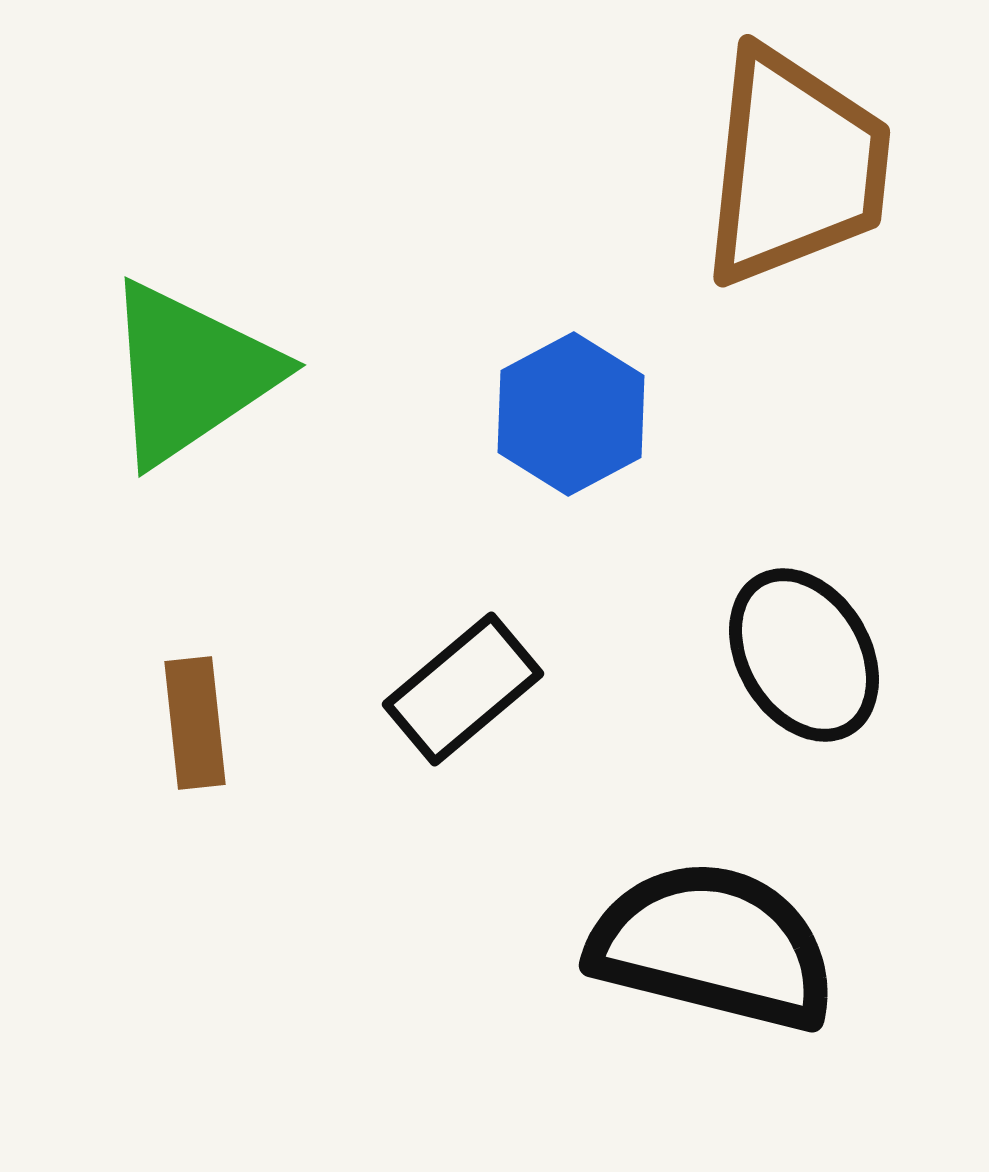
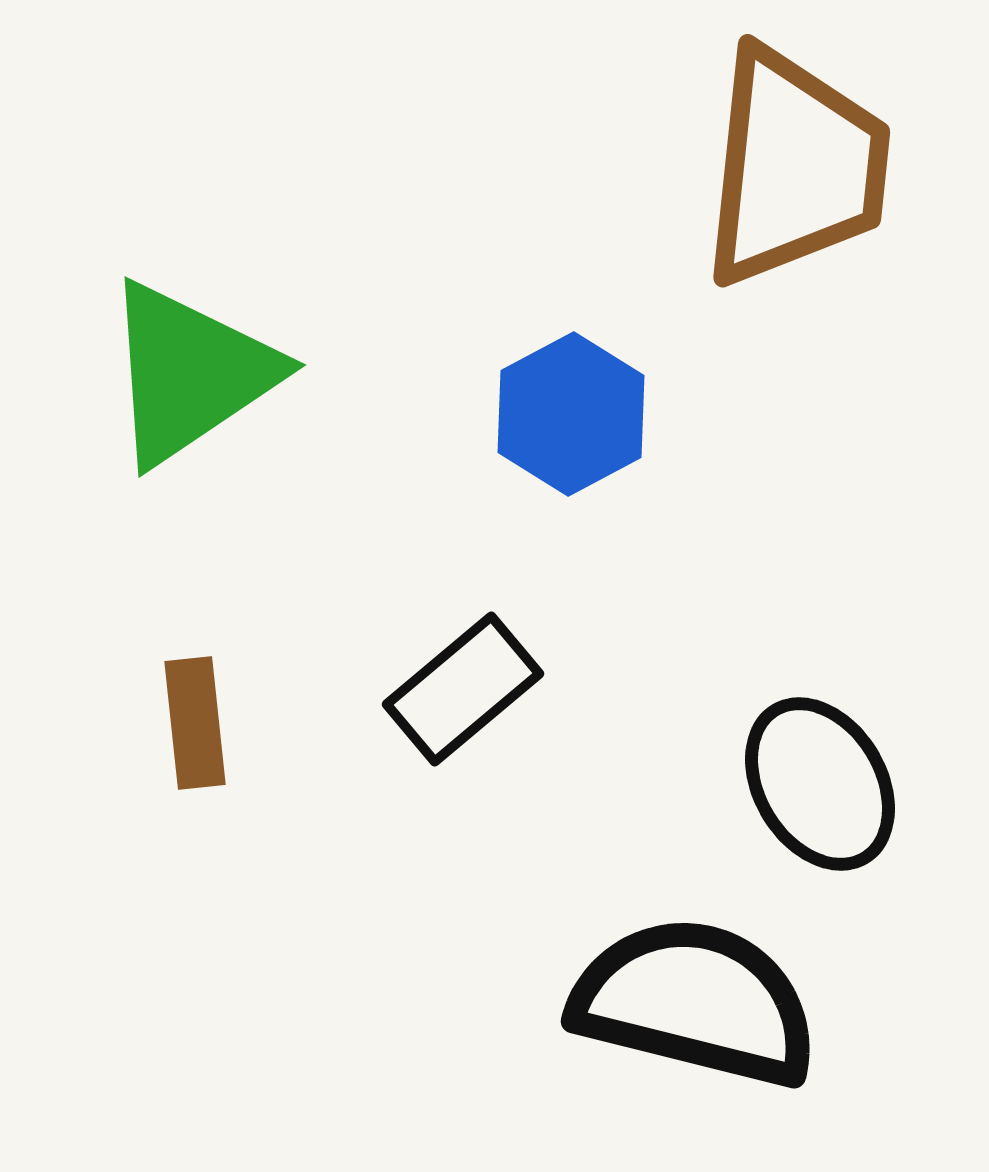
black ellipse: moved 16 px right, 129 px down
black semicircle: moved 18 px left, 56 px down
